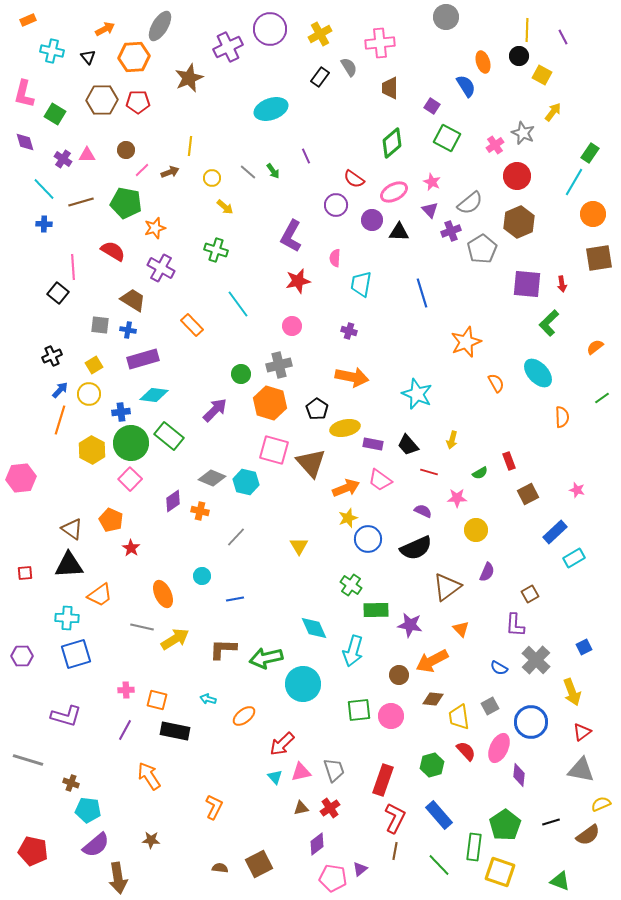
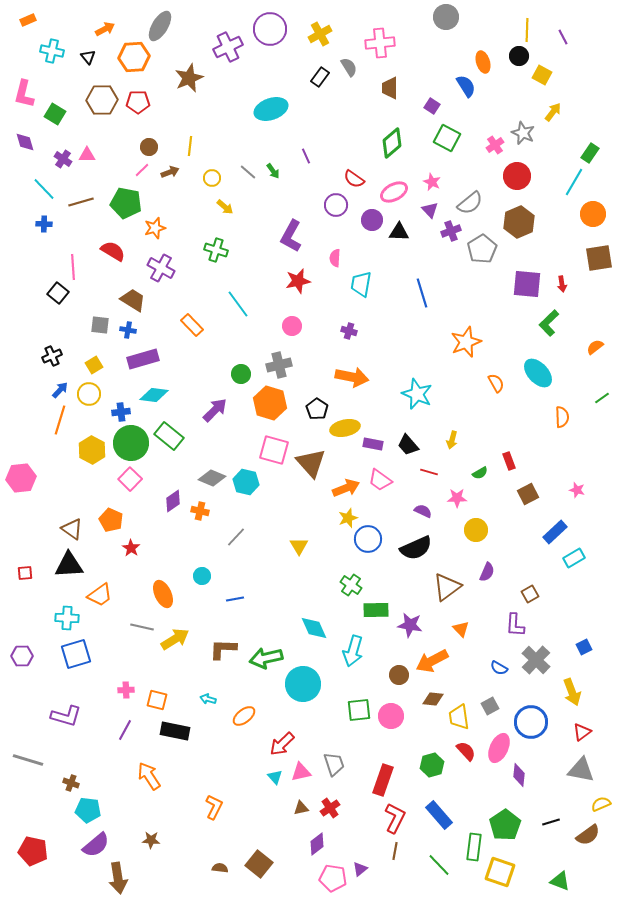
brown circle at (126, 150): moved 23 px right, 3 px up
gray trapezoid at (334, 770): moved 6 px up
brown square at (259, 864): rotated 24 degrees counterclockwise
